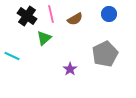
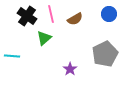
cyan line: rotated 21 degrees counterclockwise
